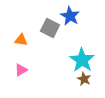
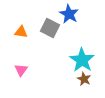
blue star: moved 1 px left, 2 px up
orange triangle: moved 8 px up
pink triangle: rotated 24 degrees counterclockwise
